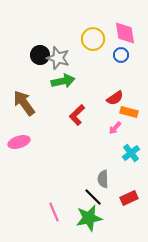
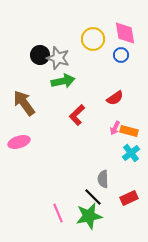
orange rectangle: moved 19 px down
pink arrow: rotated 16 degrees counterclockwise
pink line: moved 4 px right, 1 px down
green star: moved 2 px up
